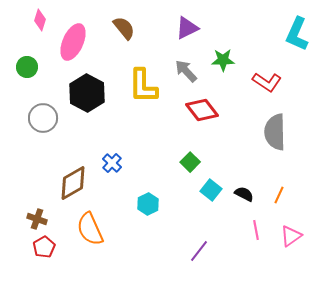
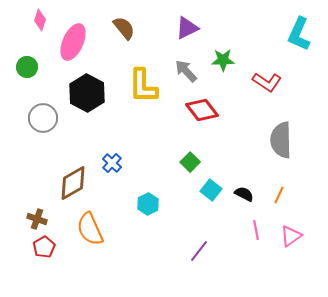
cyan L-shape: moved 2 px right
gray semicircle: moved 6 px right, 8 px down
